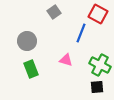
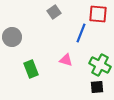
red square: rotated 24 degrees counterclockwise
gray circle: moved 15 px left, 4 px up
